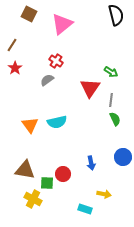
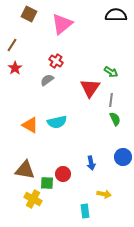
black semicircle: rotated 75 degrees counterclockwise
orange triangle: rotated 24 degrees counterclockwise
cyan rectangle: moved 2 px down; rotated 64 degrees clockwise
